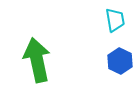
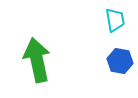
blue hexagon: rotated 15 degrees counterclockwise
